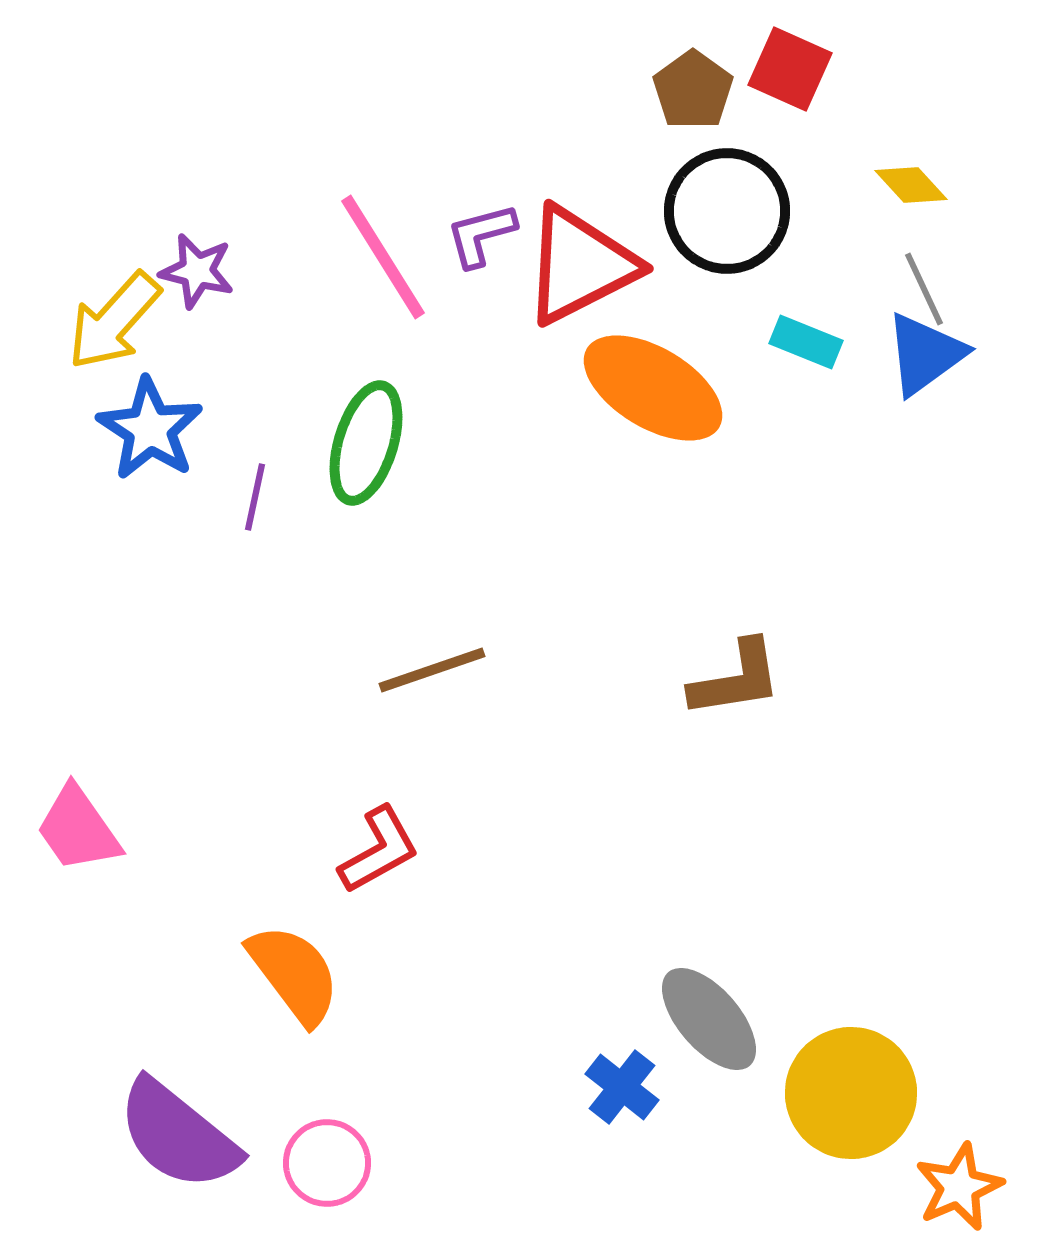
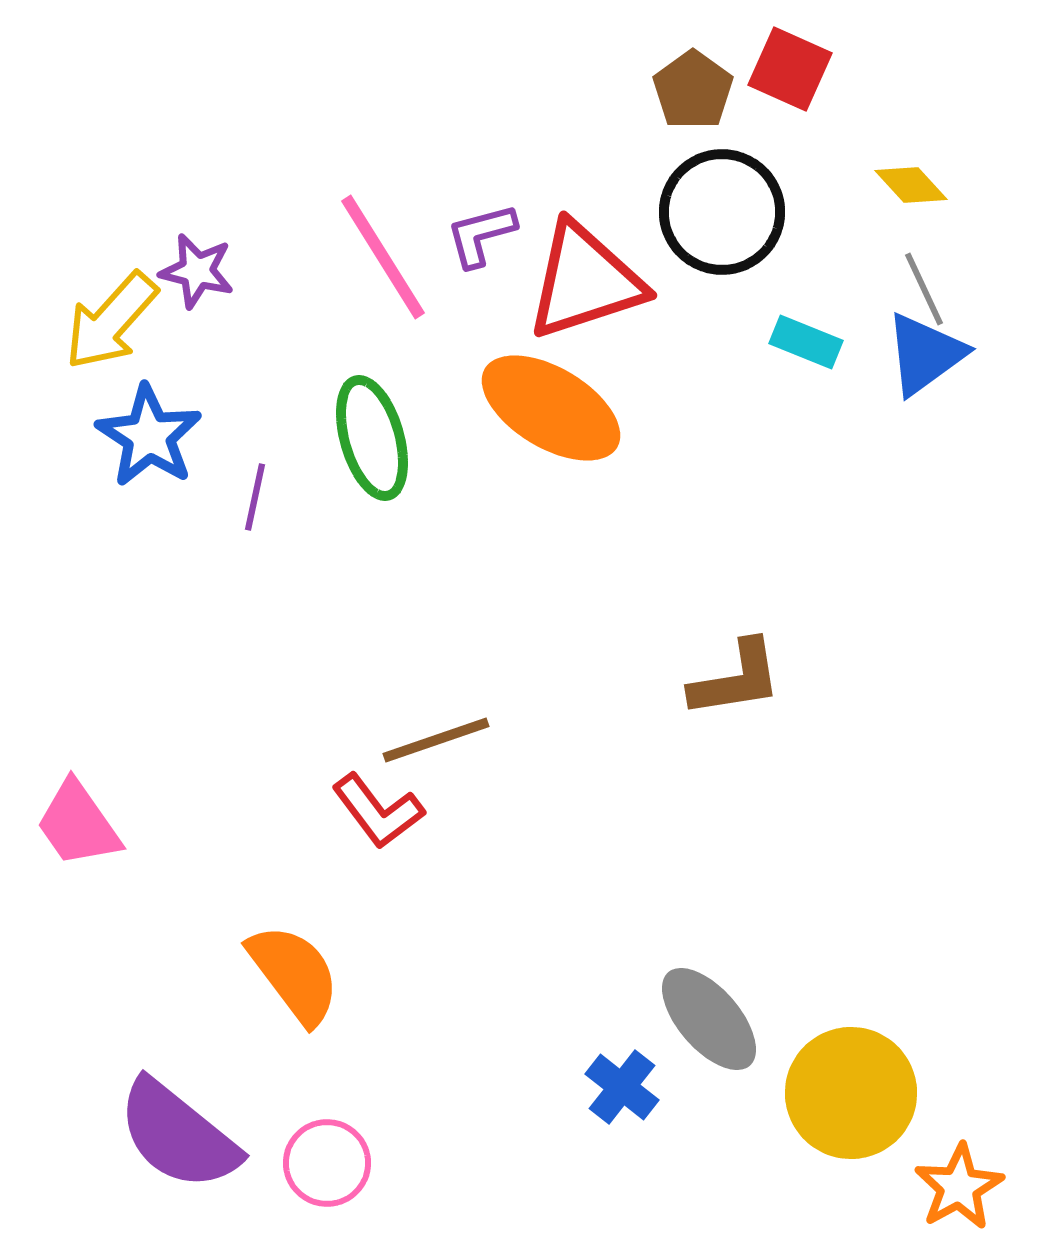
black circle: moved 5 px left, 1 px down
red triangle: moved 5 px right, 16 px down; rotated 9 degrees clockwise
yellow arrow: moved 3 px left
orange ellipse: moved 102 px left, 20 px down
blue star: moved 1 px left, 7 px down
green ellipse: moved 6 px right, 5 px up; rotated 33 degrees counterclockwise
brown line: moved 4 px right, 70 px down
pink trapezoid: moved 5 px up
red L-shape: moved 1 px left, 39 px up; rotated 82 degrees clockwise
orange star: rotated 6 degrees counterclockwise
